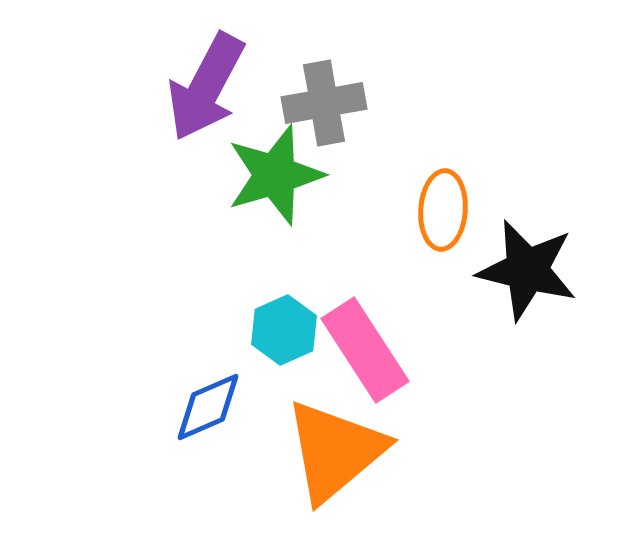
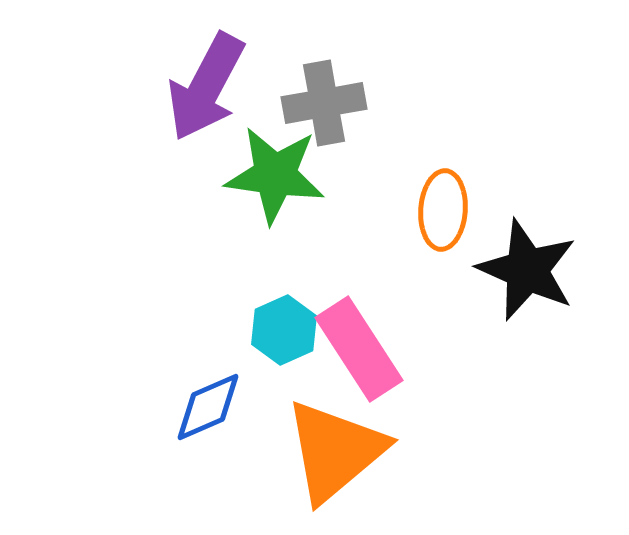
green star: rotated 24 degrees clockwise
black star: rotated 10 degrees clockwise
pink rectangle: moved 6 px left, 1 px up
